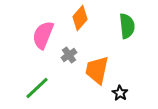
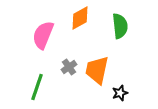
orange diamond: rotated 20 degrees clockwise
green semicircle: moved 7 px left
gray cross: moved 12 px down
green line: moved 1 px up; rotated 28 degrees counterclockwise
black star: rotated 21 degrees clockwise
